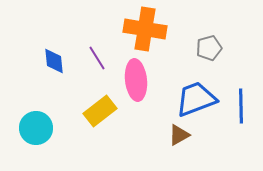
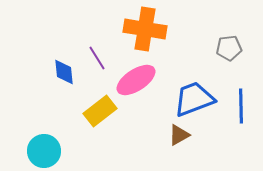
gray pentagon: moved 20 px right; rotated 10 degrees clockwise
blue diamond: moved 10 px right, 11 px down
pink ellipse: rotated 63 degrees clockwise
blue trapezoid: moved 2 px left
cyan circle: moved 8 px right, 23 px down
